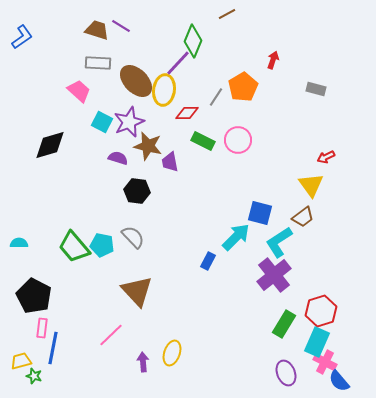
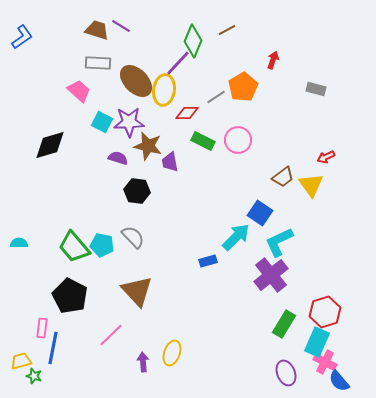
brown line at (227, 14): moved 16 px down
gray line at (216, 97): rotated 24 degrees clockwise
purple star at (129, 122): rotated 20 degrees clockwise
blue square at (260, 213): rotated 20 degrees clockwise
brown trapezoid at (303, 217): moved 20 px left, 40 px up
cyan L-shape at (279, 242): rotated 8 degrees clockwise
blue rectangle at (208, 261): rotated 48 degrees clockwise
purple cross at (274, 275): moved 3 px left
black pentagon at (34, 296): moved 36 px right
red hexagon at (321, 311): moved 4 px right, 1 px down
